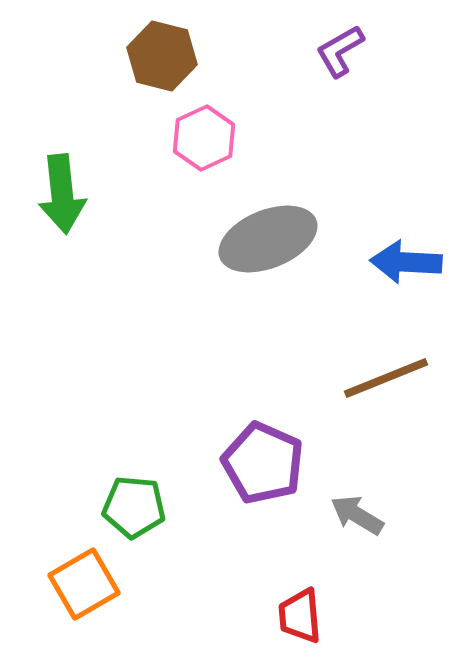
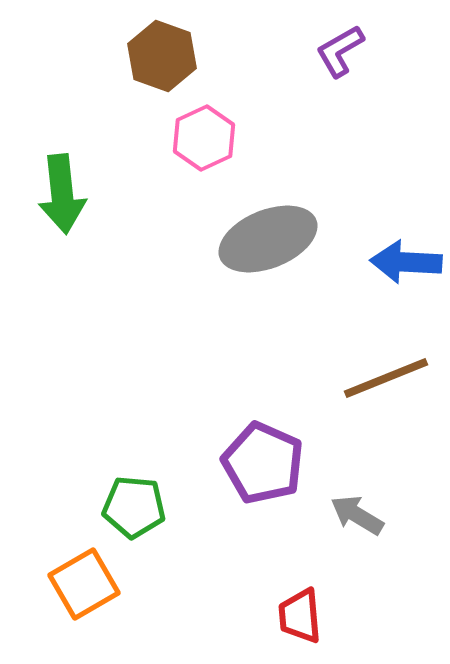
brown hexagon: rotated 6 degrees clockwise
